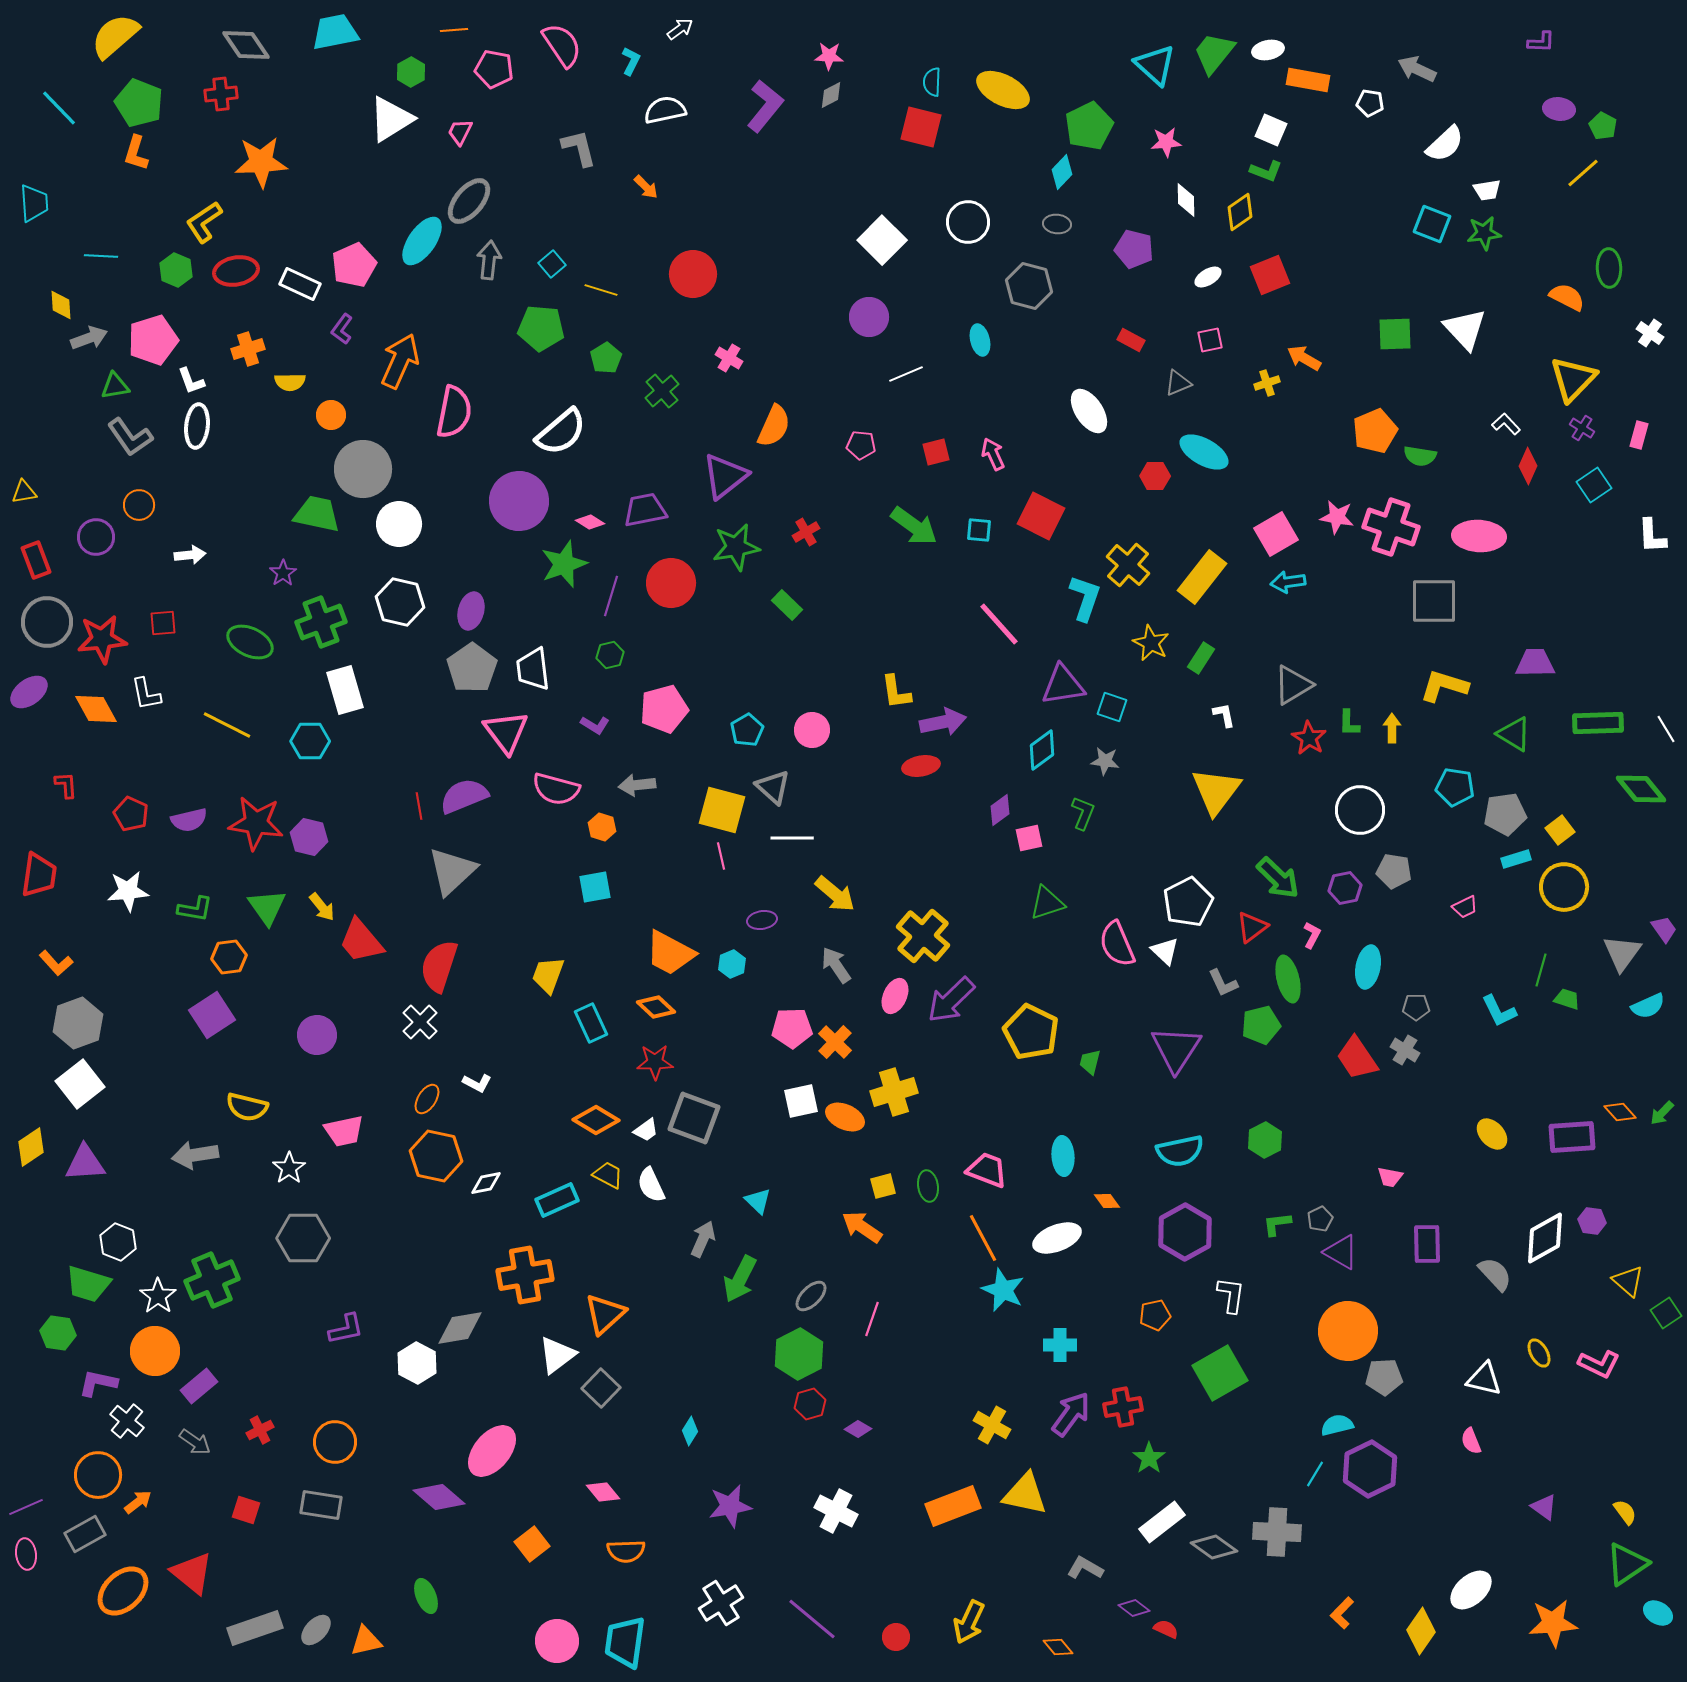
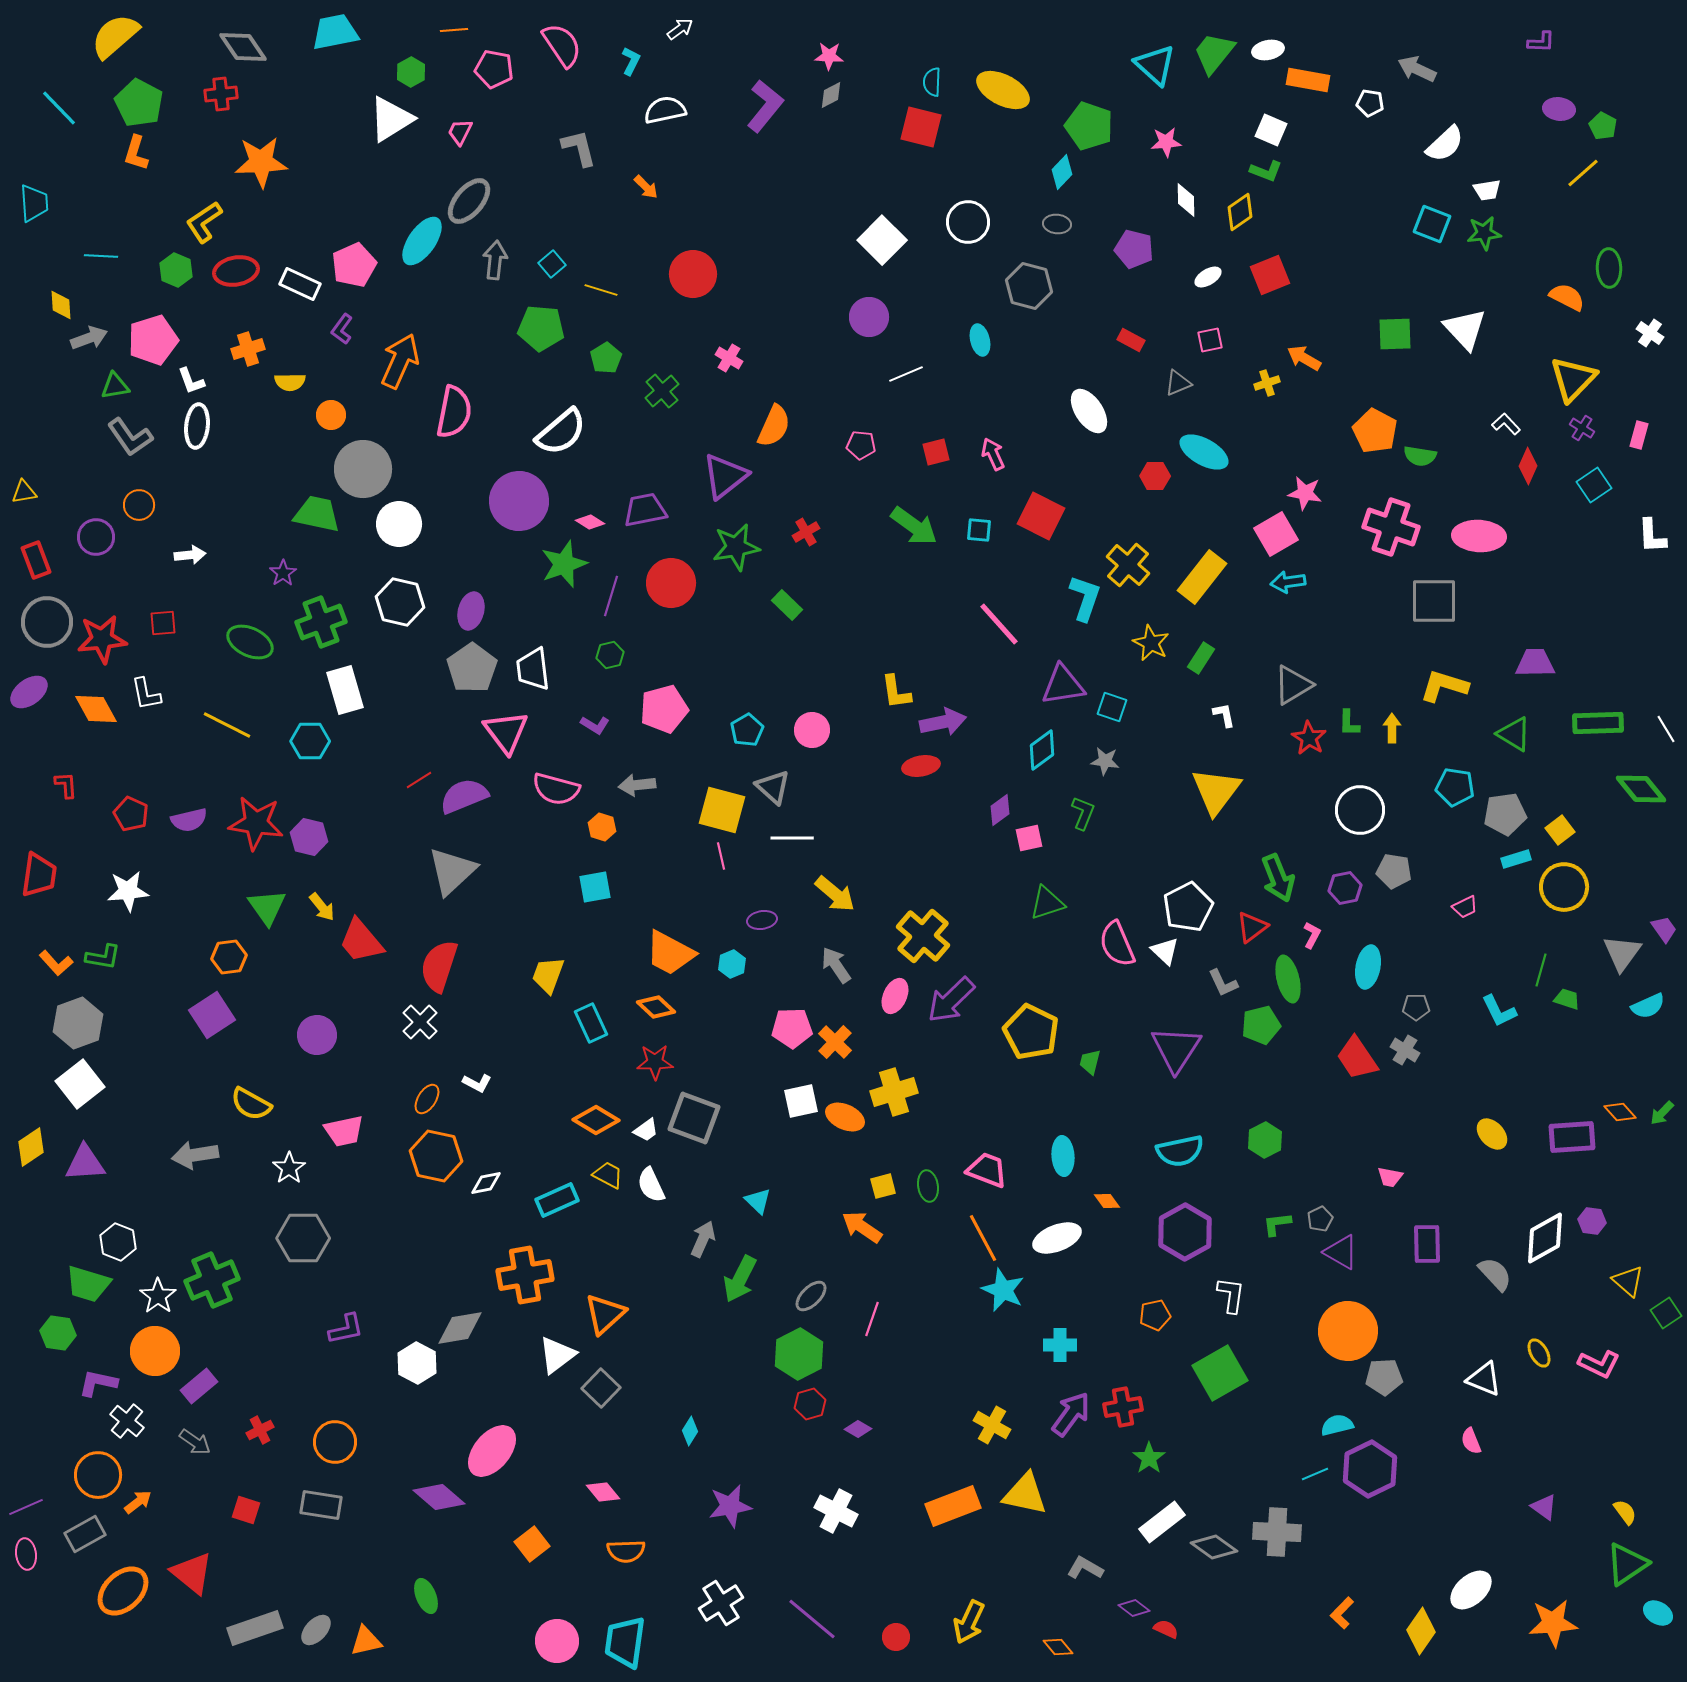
gray diamond at (246, 45): moved 3 px left, 2 px down
green pentagon at (139, 103): rotated 6 degrees clockwise
green pentagon at (1089, 126): rotated 27 degrees counterclockwise
gray arrow at (489, 260): moved 6 px right
orange pentagon at (1375, 431): rotated 21 degrees counterclockwise
pink star at (1337, 517): moved 32 px left, 24 px up
red line at (419, 806): moved 26 px up; rotated 68 degrees clockwise
green arrow at (1278, 878): rotated 24 degrees clockwise
white pentagon at (1188, 902): moved 5 px down
green L-shape at (195, 909): moved 92 px left, 48 px down
yellow semicircle at (247, 1107): moved 4 px right, 3 px up; rotated 15 degrees clockwise
white triangle at (1484, 1379): rotated 9 degrees clockwise
cyan line at (1315, 1474): rotated 36 degrees clockwise
